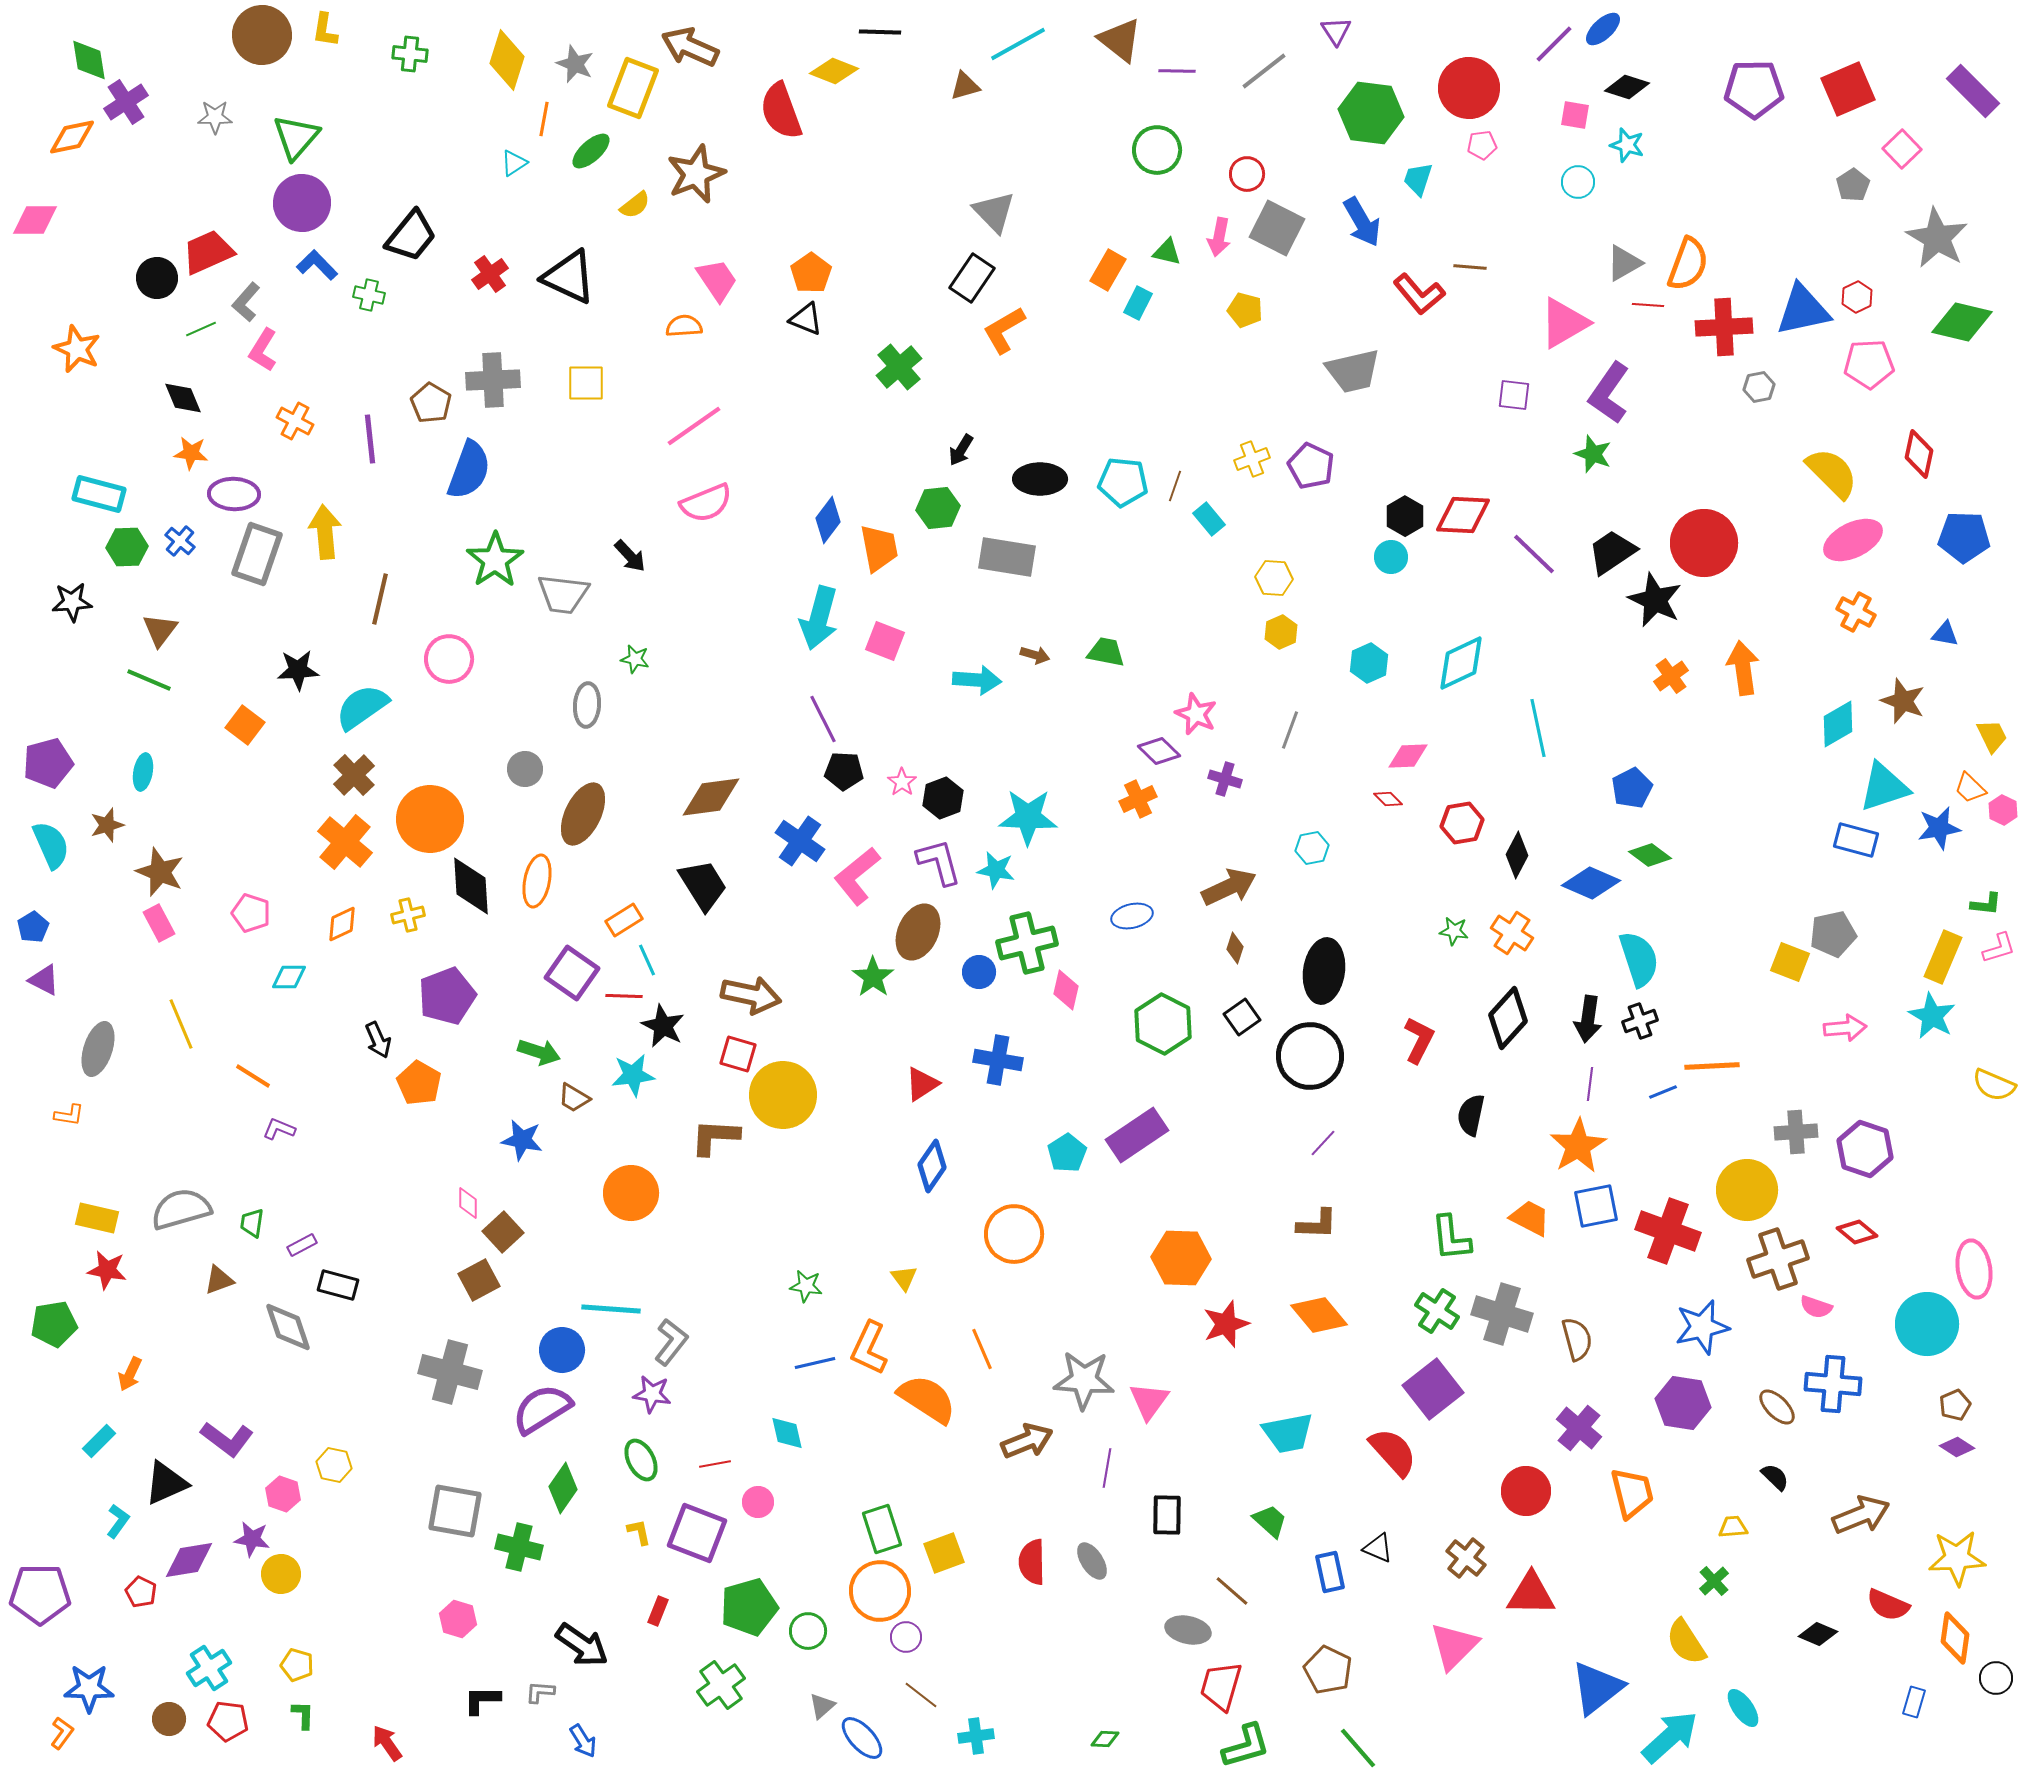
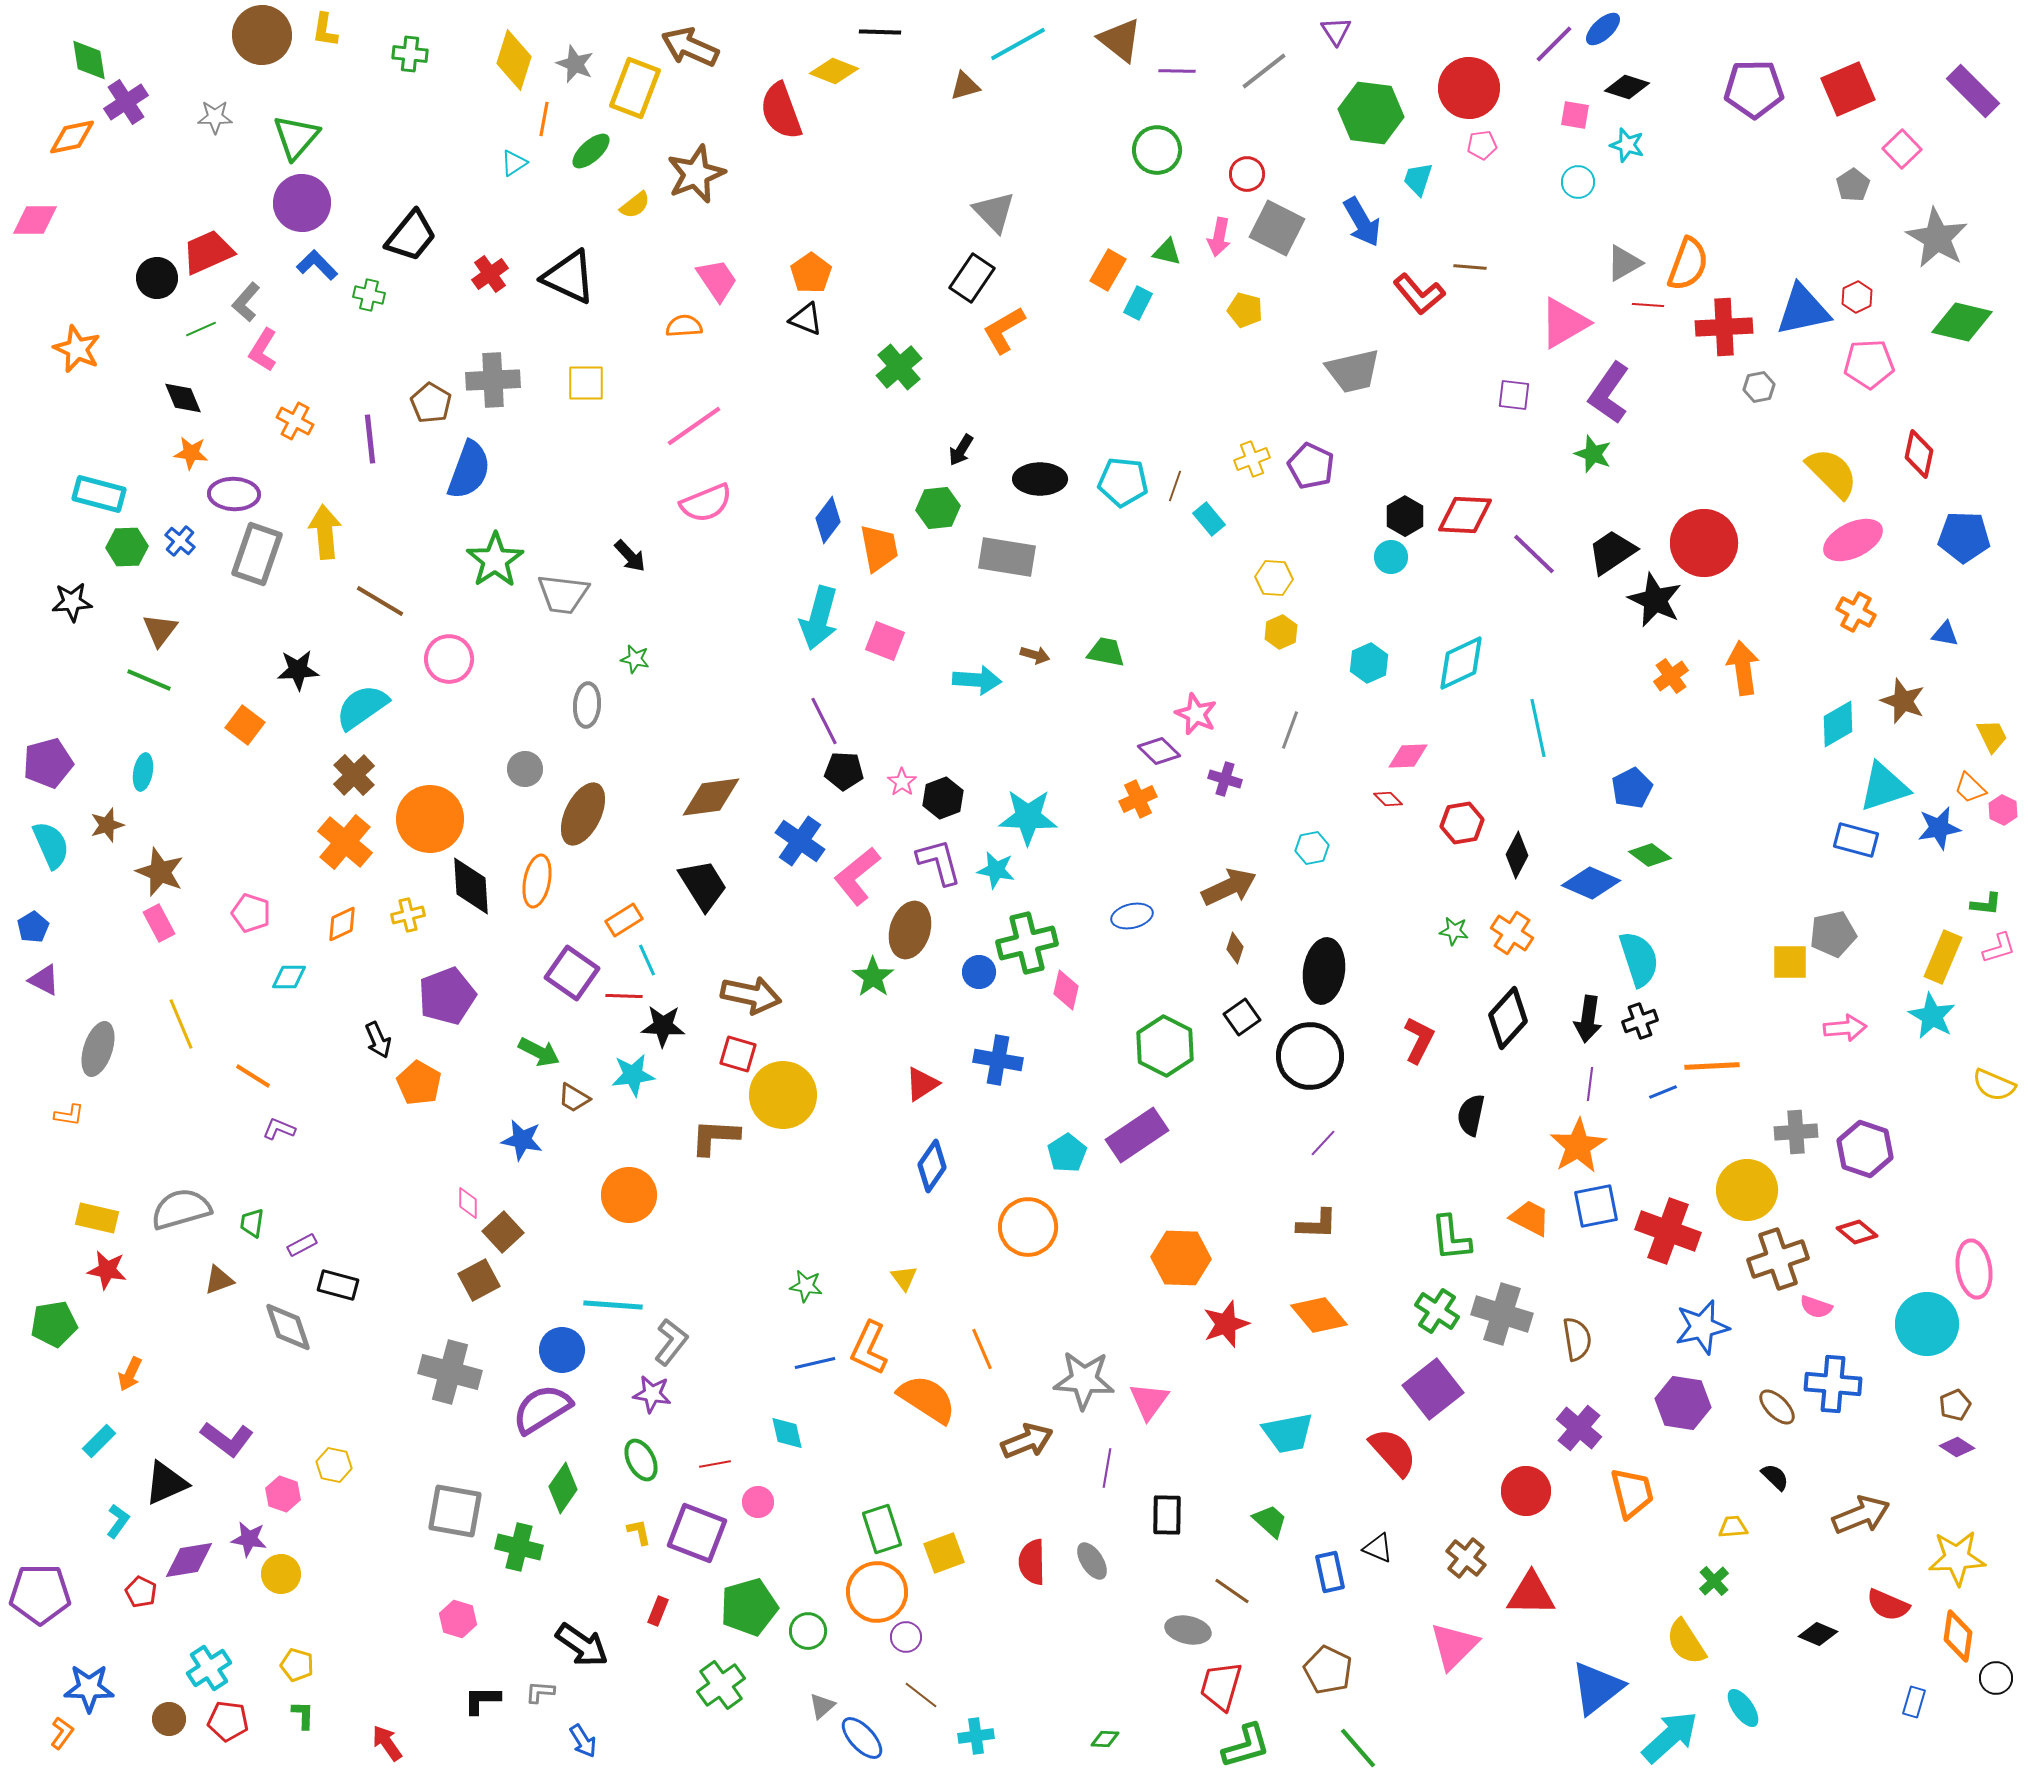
yellow diamond at (507, 60): moved 7 px right
yellow rectangle at (633, 88): moved 2 px right
red diamond at (1463, 515): moved 2 px right
brown line at (380, 599): moved 2 px down; rotated 72 degrees counterclockwise
purple line at (823, 719): moved 1 px right, 2 px down
brown ellipse at (918, 932): moved 8 px left, 2 px up; rotated 8 degrees counterclockwise
yellow square at (1790, 962): rotated 21 degrees counterclockwise
green hexagon at (1163, 1024): moved 2 px right, 22 px down
black star at (663, 1026): rotated 24 degrees counterclockwise
green arrow at (539, 1052): rotated 9 degrees clockwise
orange circle at (631, 1193): moved 2 px left, 2 px down
orange circle at (1014, 1234): moved 14 px right, 7 px up
cyan line at (611, 1309): moved 2 px right, 4 px up
brown semicircle at (1577, 1339): rotated 6 degrees clockwise
purple star at (252, 1539): moved 3 px left
orange circle at (880, 1591): moved 3 px left, 1 px down
brown line at (1232, 1591): rotated 6 degrees counterclockwise
orange diamond at (1955, 1638): moved 3 px right, 2 px up
